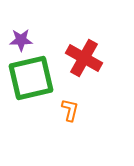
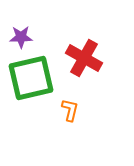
purple star: moved 3 px up
